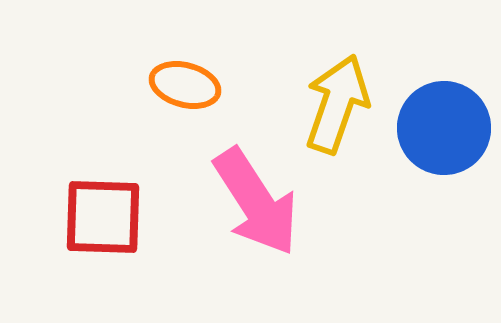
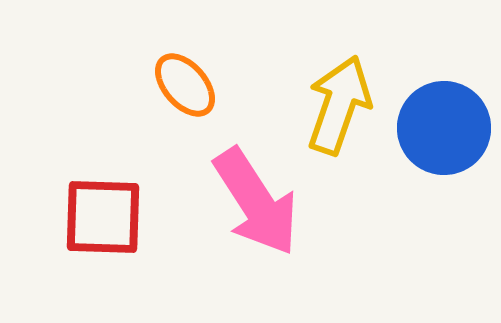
orange ellipse: rotated 34 degrees clockwise
yellow arrow: moved 2 px right, 1 px down
